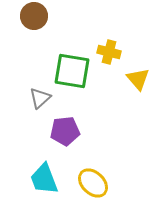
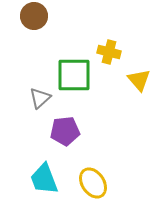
green square: moved 2 px right, 4 px down; rotated 9 degrees counterclockwise
yellow triangle: moved 1 px right, 1 px down
yellow ellipse: rotated 12 degrees clockwise
